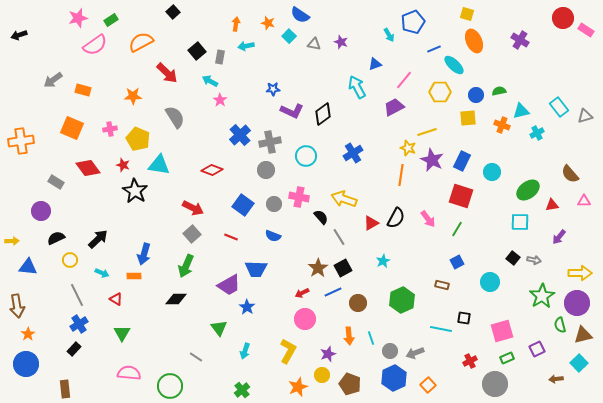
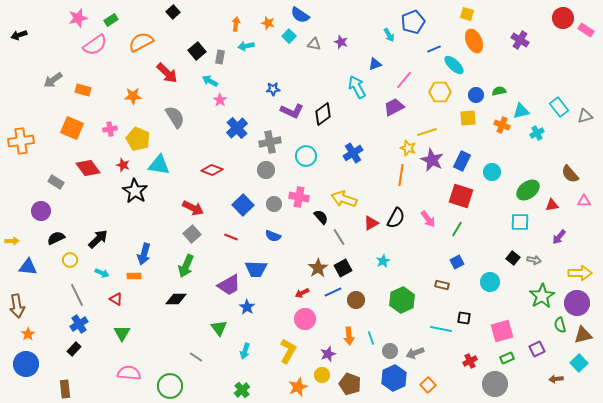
blue cross at (240, 135): moved 3 px left, 7 px up
blue square at (243, 205): rotated 10 degrees clockwise
brown circle at (358, 303): moved 2 px left, 3 px up
